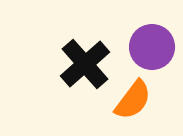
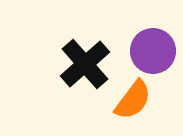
purple circle: moved 1 px right, 4 px down
